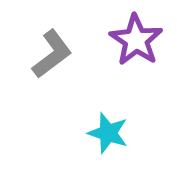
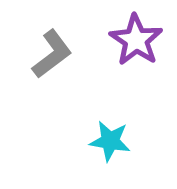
cyan star: moved 2 px right, 8 px down; rotated 9 degrees counterclockwise
